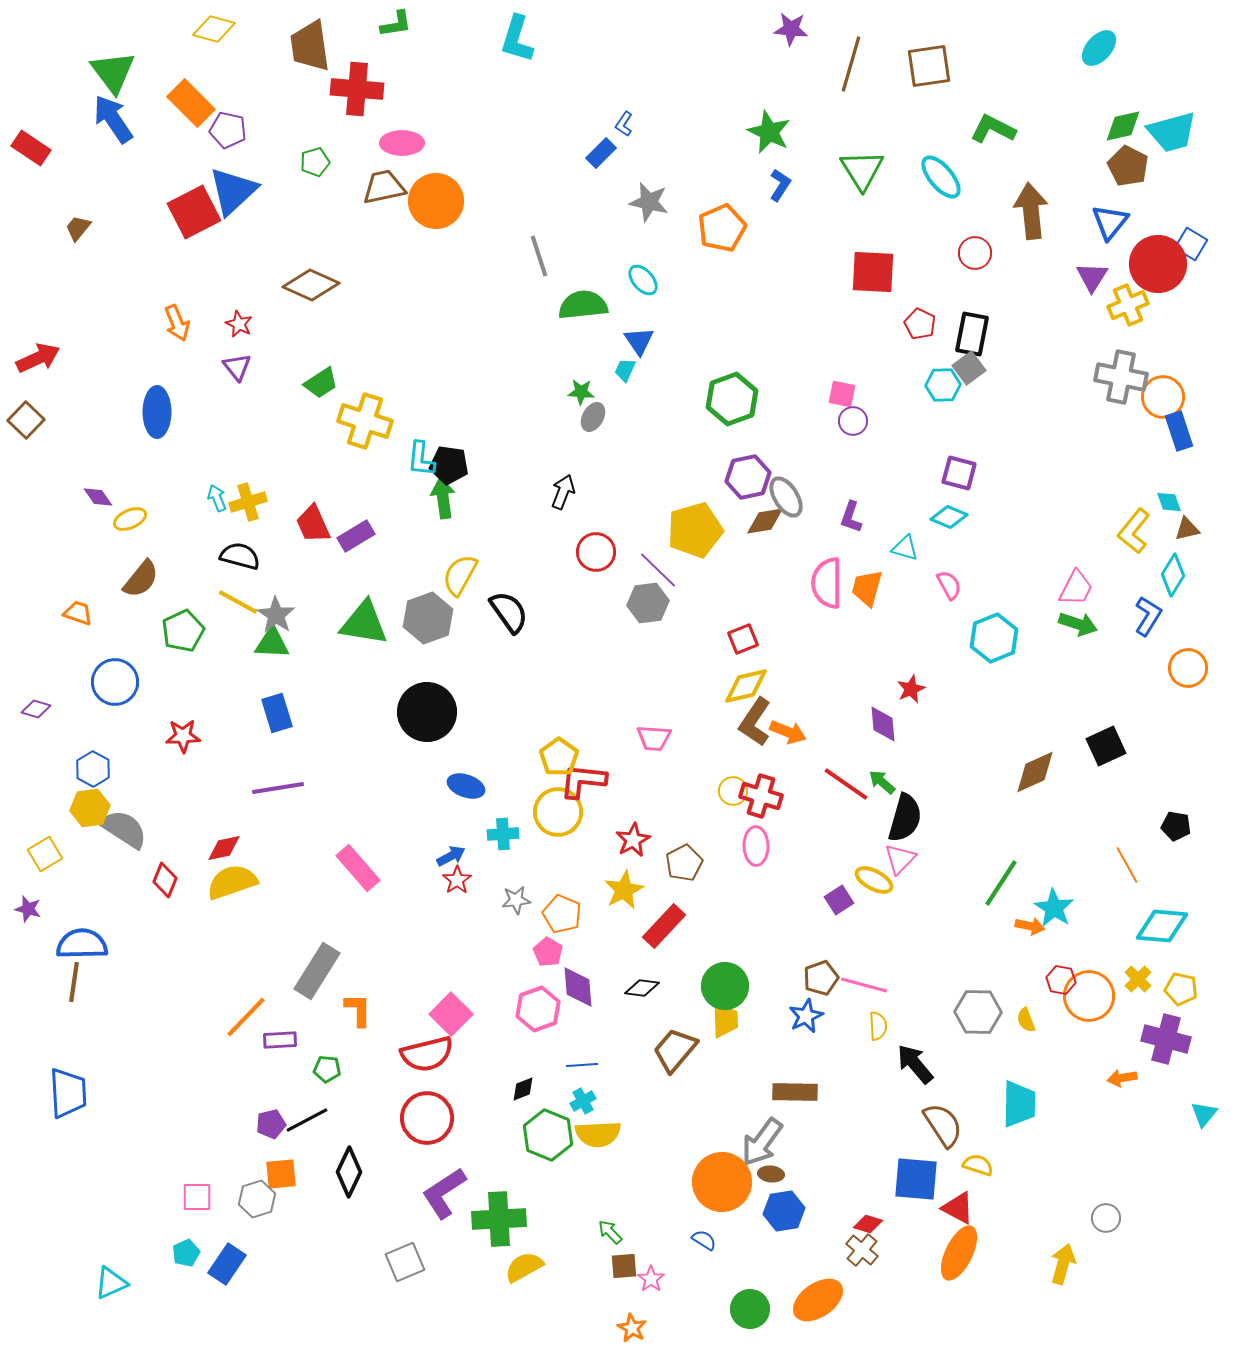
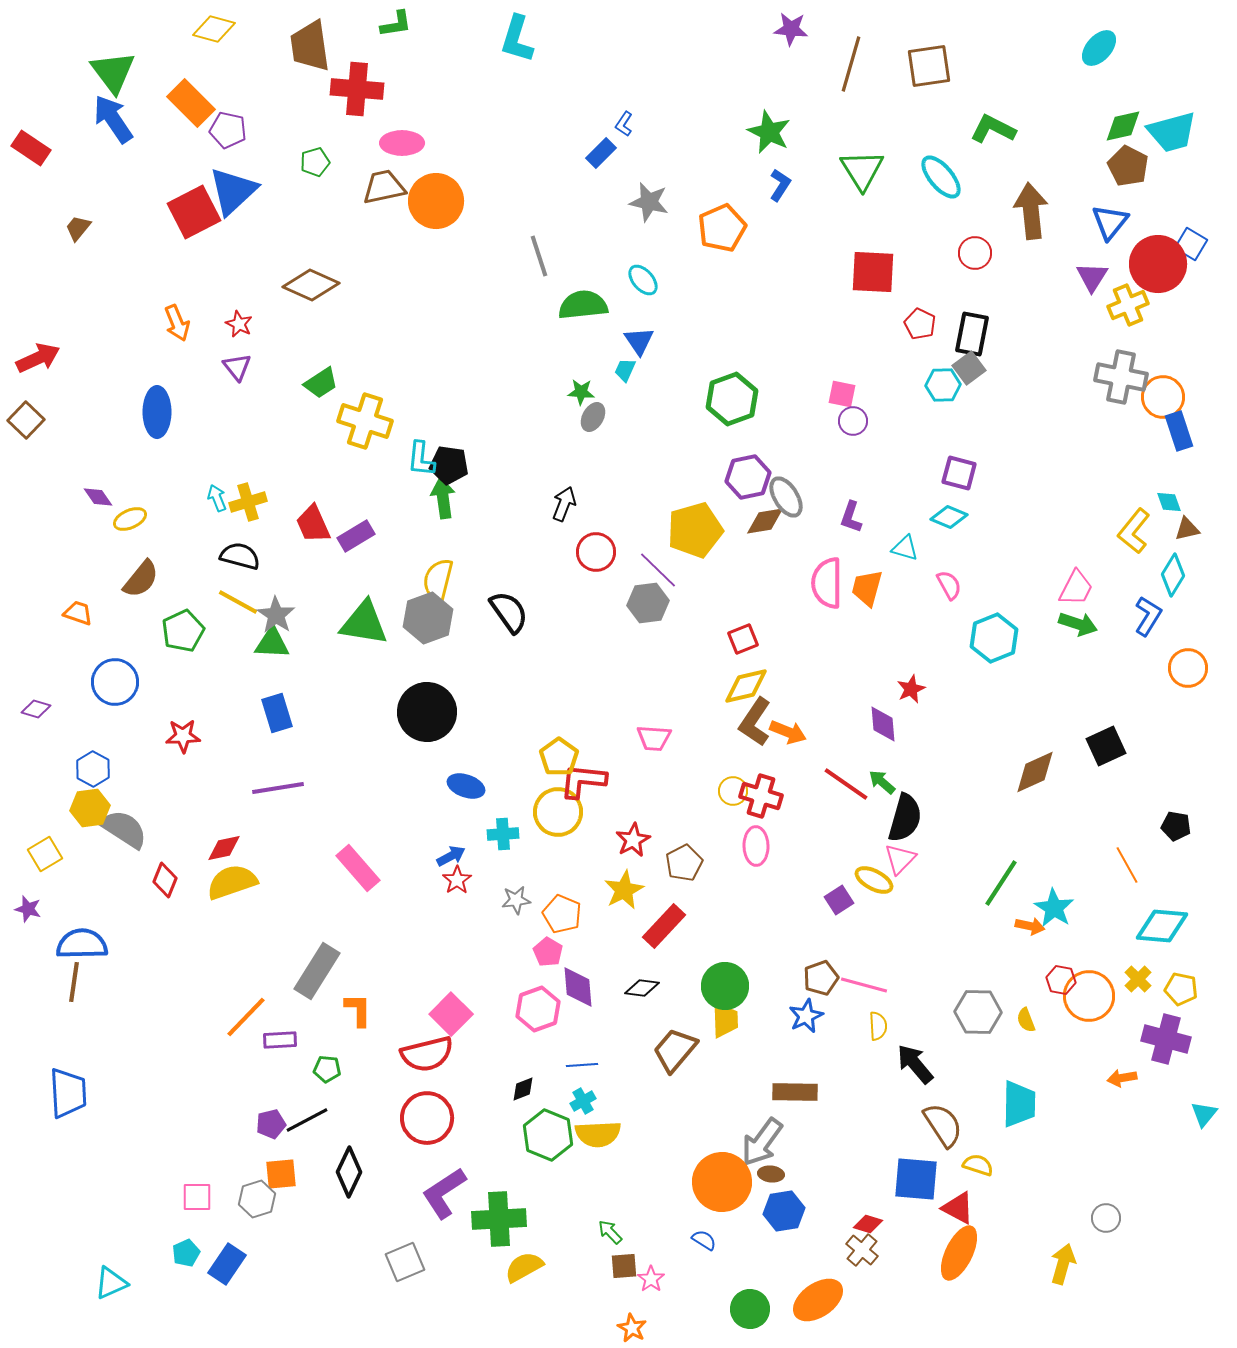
black arrow at (563, 492): moved 1 px right, 12 px down
yellow semicircle at (460, 575): moved 22 px left, 5 px down; rotated 15 degrees counterclockwise
